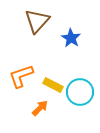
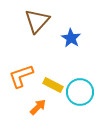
orange arrow: moved 2 px left, 1 px up
